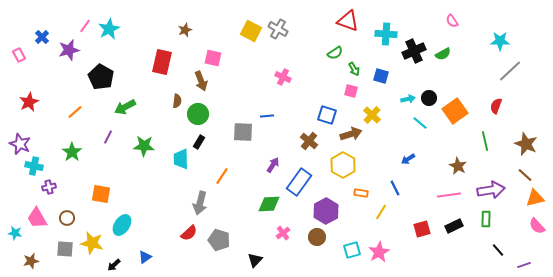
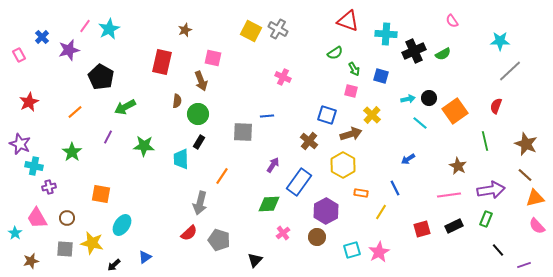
green rectangle at (486, 219): rotated 21 degrees clockwise
cyan star at (15, 233): rotated 24 degrees clockwise
